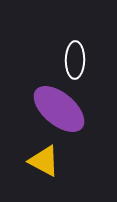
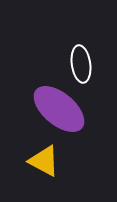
white ellipse: moved 6 px right, 4 px down; rotated 9 degrees counterclockwise
